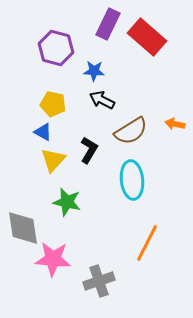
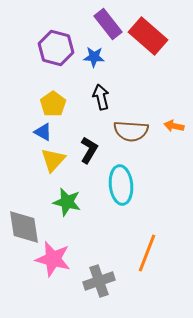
purple rectangle: rotated 64 degrees counterclockwise
red rectangle: moved 1 px right, 1 px up
blue star: moved 14 px up
black arrow: moved 1 px left, 3 px up; rotated 50 degrees clockwise
yellow pentagon: rotated 25 degrees clockwise
orange arrow: moved 1 px left, 2 px down
brown semicircle: rotated 36 degrees clockwise
cyan ellipse: moved 11 px left, 5 px down
gray diamond: moved 1 px right, 1 px up
orange line: moved 10 px down; rotated 6 degrees counterclockwise
pink star: rotated 9 degrees clockwise
